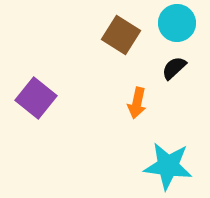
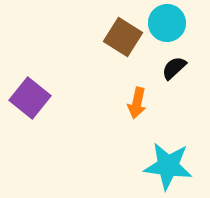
cyan circle: moved 10 px left
brown square: moved 2 px right, 2 px down
purple square: moved 6 px left
